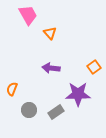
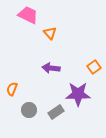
pink trapezoid: rotated 35 degrees counterclockwise
